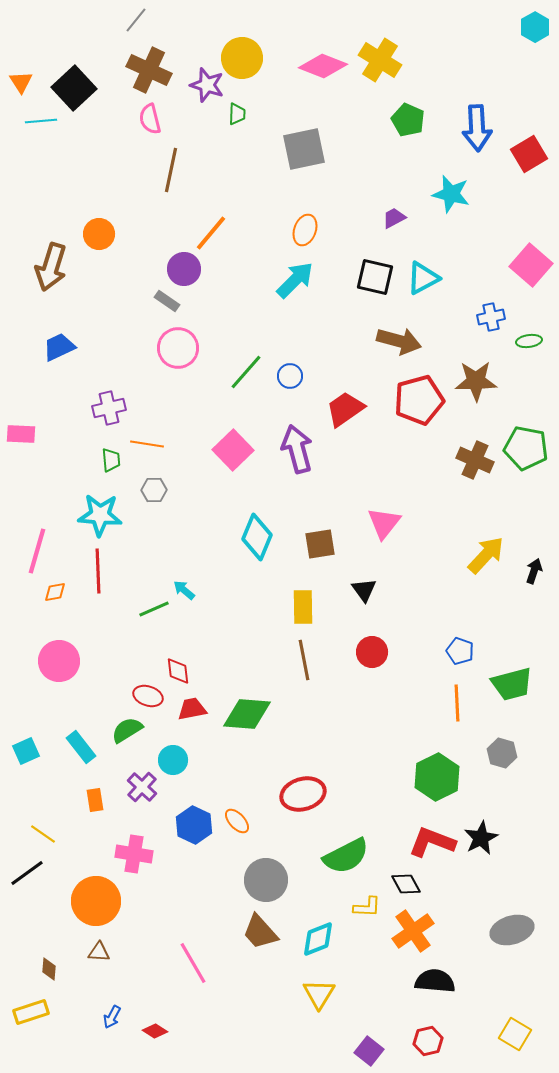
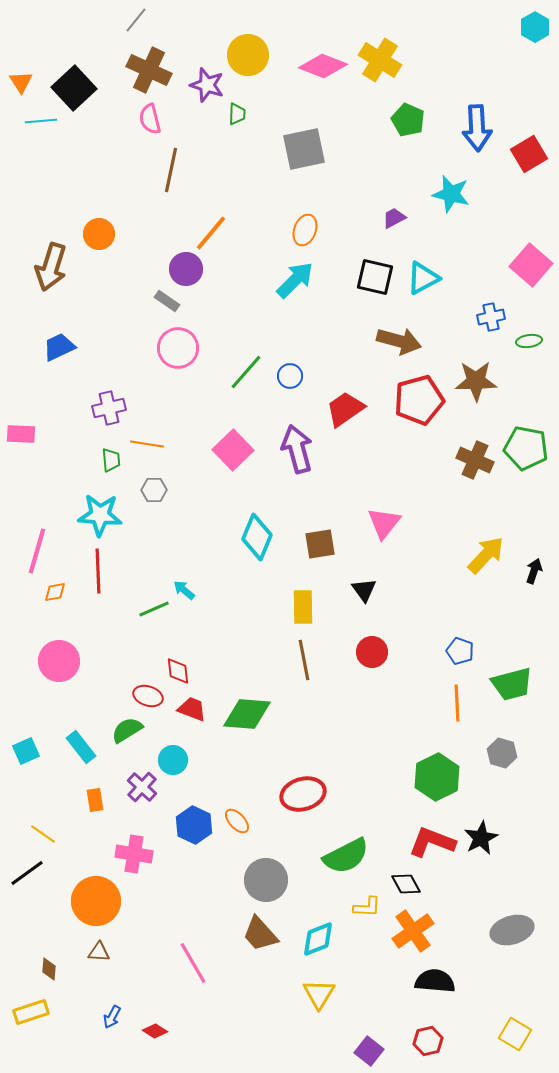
yellow circle at (242, 58): moved 6 px right, 3 px up
purple circle at (184, 269): moved 2 px right
red trapezoid at (192, 709): rotated 32 degrees clockwise
brown trapezoid at (260, 932): moved 2 px down
